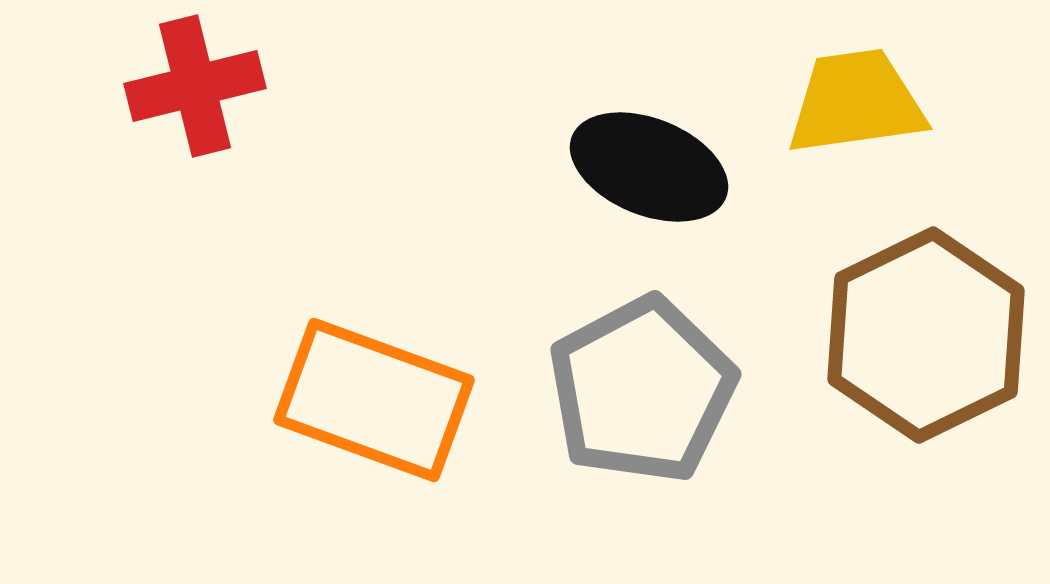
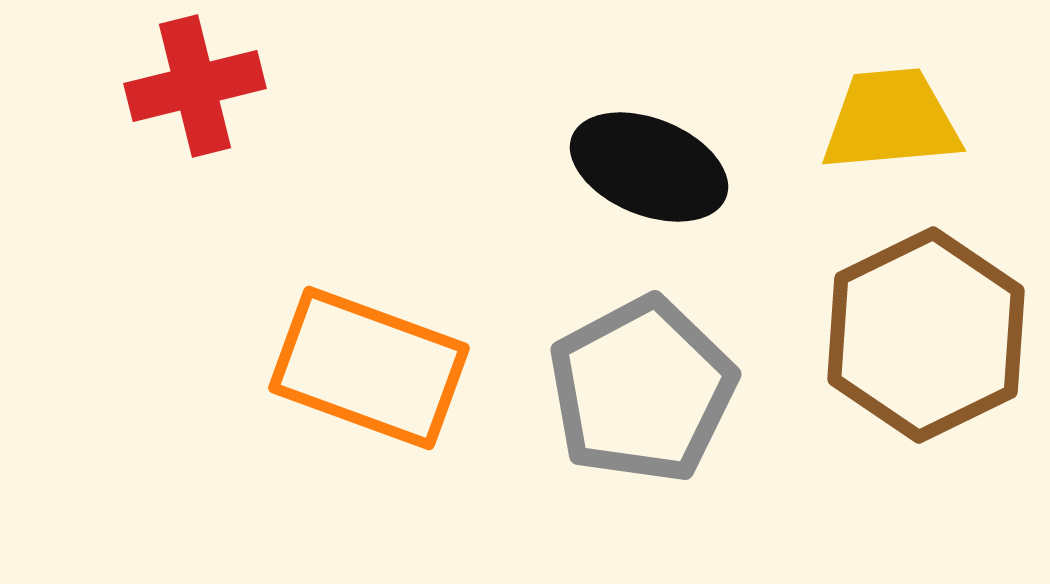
yellow trapezoid: moved 35 px right, 18 px down; rotated 3 degrees clockwise
orange rectangle: moved 5 px left, 32 px up
